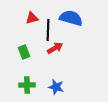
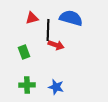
red arrow: moved 1 px right, 3 px up; rotated 49 degrees clockwise
